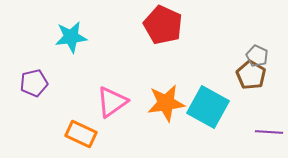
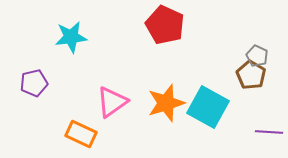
red pentagon: moved 2 px right
orange star: rotated 9 degrees counterclockwise
